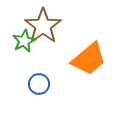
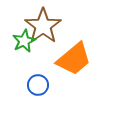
orange trapezoid: moved 15 px left
blue circle: moved 1 px left, 1 px down
